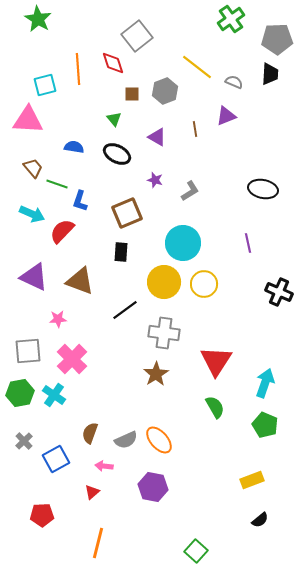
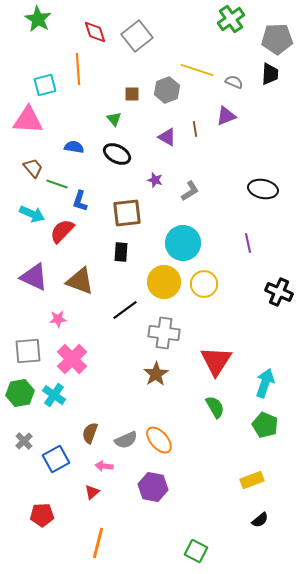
red diamond at (113, 63): moved 18 px left, 31 px up
yellow line at (197, 67): moved 3 px down; rotated 20 degrees counterclockwise
gray hexagon at (165, 91): moved 2 px right, 1 px up
purple triangle at (157, 137): moved 10 px right
brown square at (127, 213): rotated 16 degrees clockwise
green square at (196, 551): rotated 15 degrees counterclockwise
